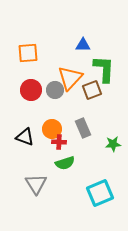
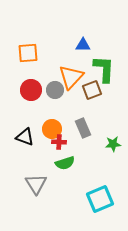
orange triangle: moved 1 px right, 1 px up
cyan square: moved 6 px down
